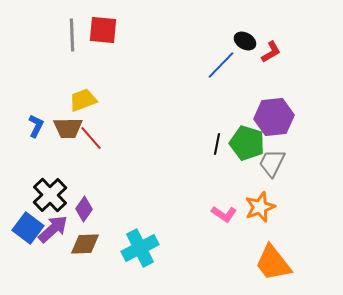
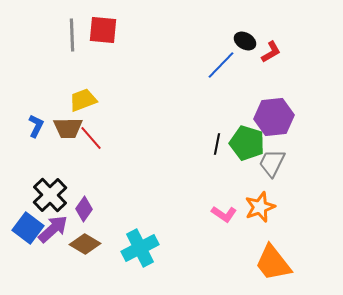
brown diamond: rotated 32 degrees clockwise
